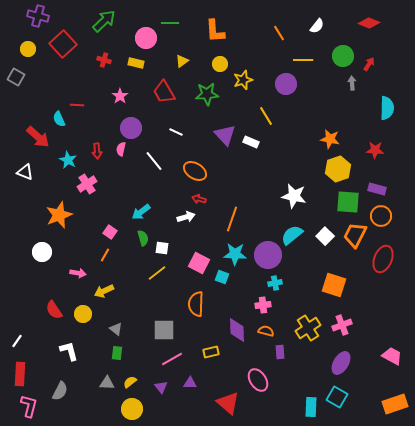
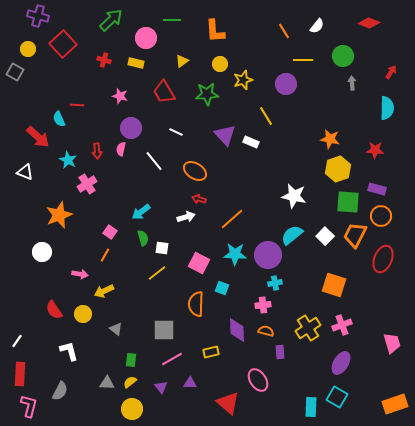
green arrow at (104, 21): moved 7 px right, 1 px up
green line at (170, 23): moved 2 px right, 3 px up
orange line at (279, 33): moved 5 px right, 2 px up
red arrow at (369, 64): moved 22 px right, 8 px down
gray square at (16, 77): moved 1 px left, 5 px up
pink star at (120, 96): rotated 21 degrees counterclockwise
orange line at (232, 219): rotated 30 degrees clockwise
pink arrow at (78, 273): moved 2 px right, 1 px down
cyan square at (222, 277): moved 11 px down
green rectangle at (117, 353): moved 14 px right, 7 px down
pink trapezoid at (392, 356): moved 13 px up; rotated 45 degrees clockwise
